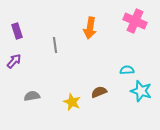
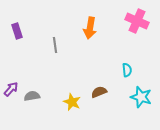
pink cross: moved 2 px right
purple arrow: moved 3 px left, 28 px down
cyan semicircle: rotated 88 degrees clockwise
cyan star: moved 6 px down
